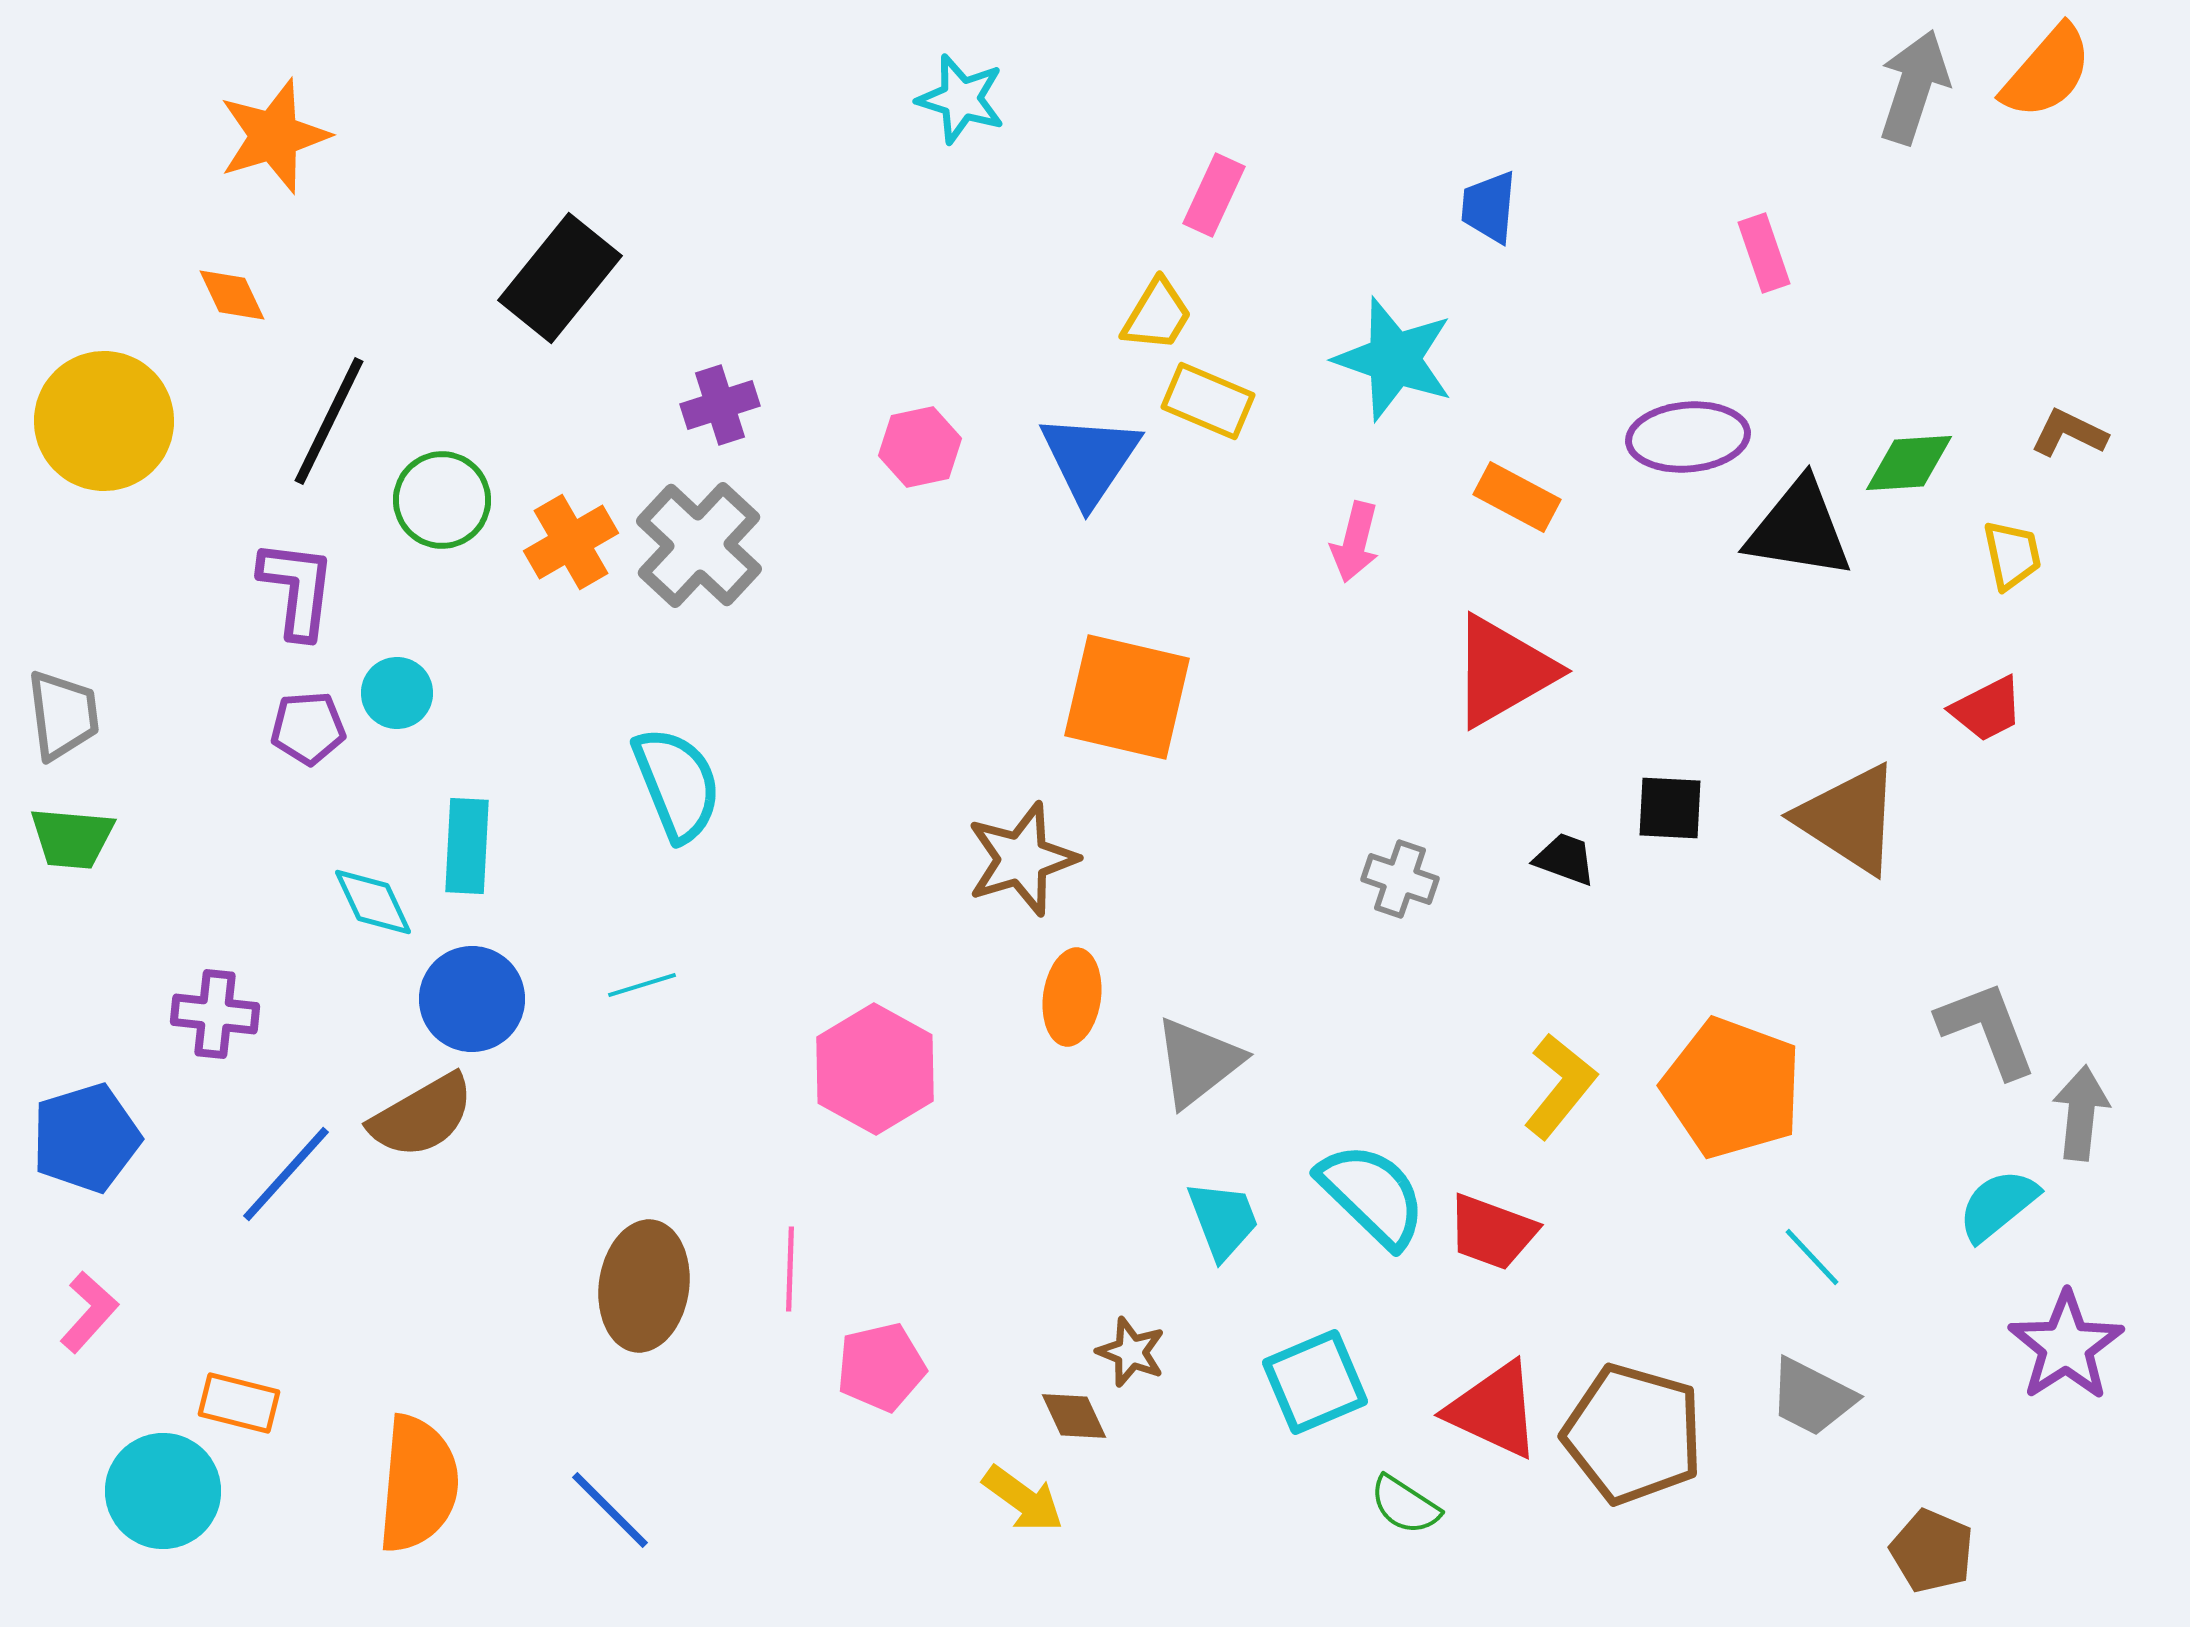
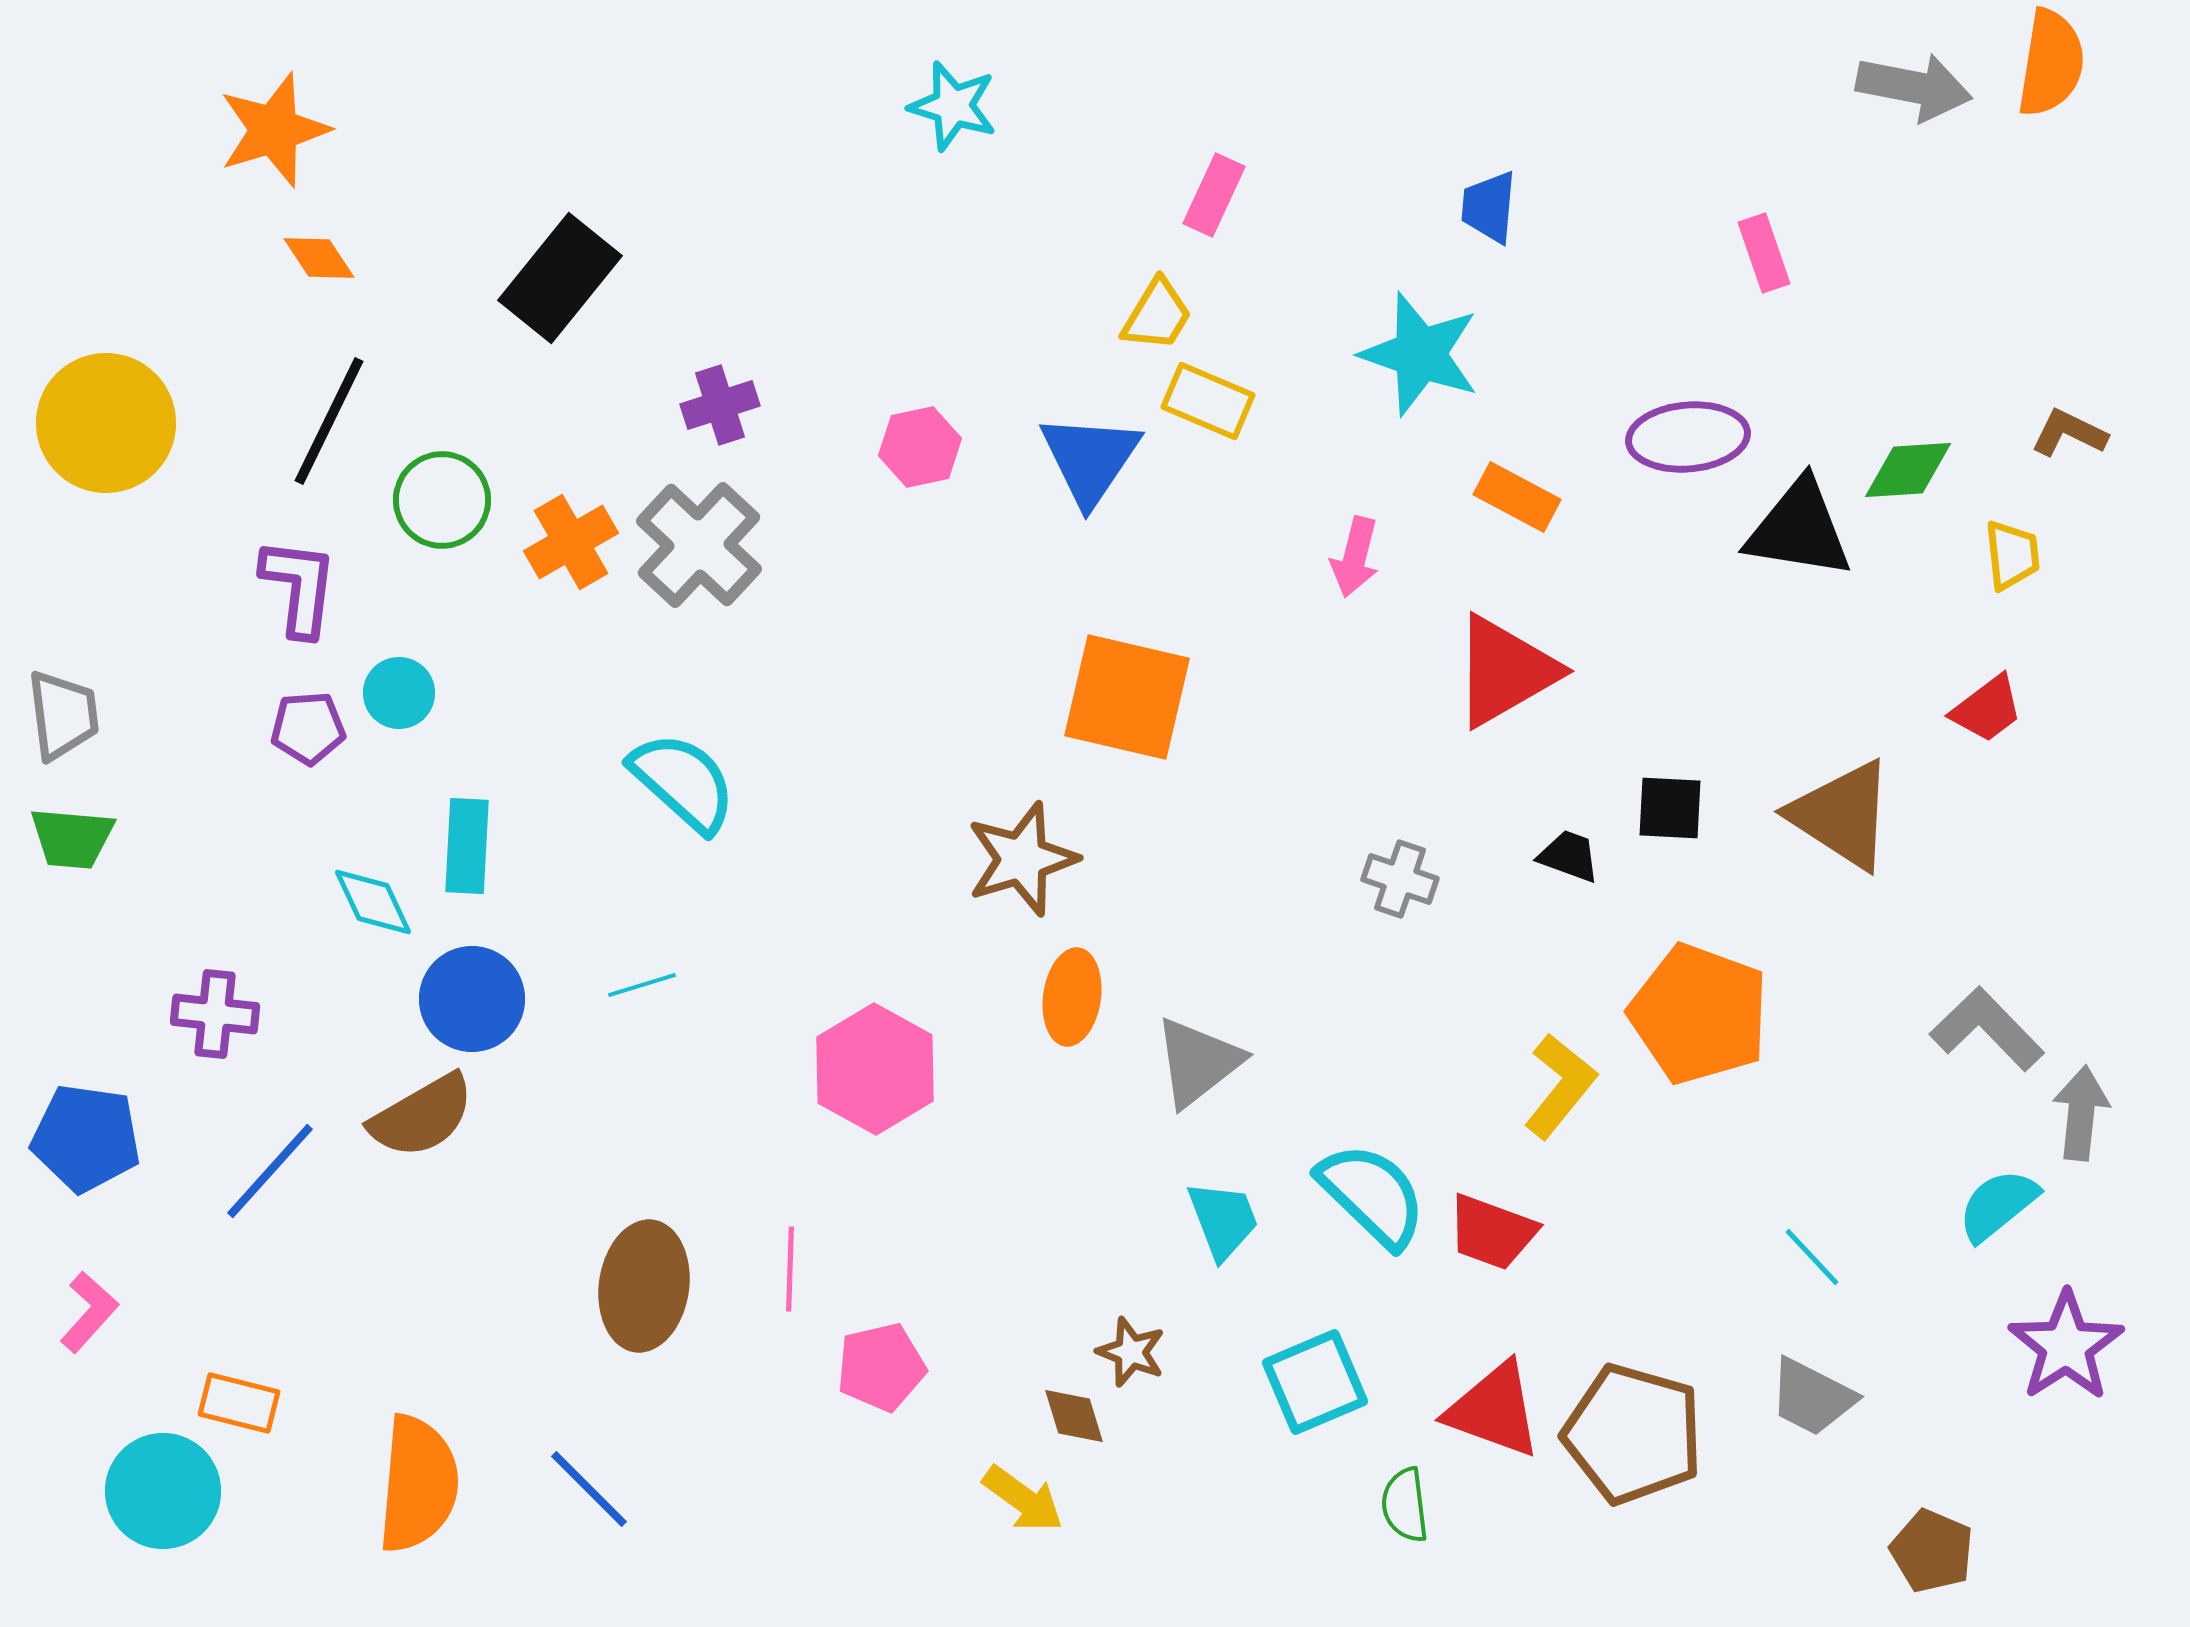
orange semicircle at (2047, 72): moved 4 px right, 9 px up; rotated 32 degrees counterclockwise
gray arrow at (1914, 87): rotated 83 degrees clockwise
cyan star at (961, 99): moved 8 px left, 7 px down
orange star at (274, 136): moved 6 px up
orange diamond at (232, 295): moved 87 px right, 37 px up; rotated 8 degrees counterclockwise
cyan star at (1394, 359): moved 26 px right, 5 px up
yellow circle at (104, 421): moved 2 px right, 2 px down
green diamond at (1909, 463): moved 1 px left, 7 px down
pink arrow at (1355, 542): moved 15 px down
yellow trapezoid at (2012, 555): rotated 6 degrees clockwise
purple L-shape at (297, 589): moved 2 px right, 2 px up
red triangle at (1503, 671): moved 2 px right
cyan circle at (397, 693): moved 2 px right
red trapezoid at (1987, 709): rotated 10 degrees counterclockwise
cyan semicircle at (677, 784): moved 6 px right, 2 px up; rotated 26 degrees counterclockwise
brown triangle at (1849, 819): moved 7 px left, 4 px up
black trapezoid at (1565, 859): moved 4 px right, 3 px up
gray L-shape at (1987, 1029): rotated 23 degrees counterclockwise
orange pentagon at (1732, 1088): moved 33 px left, 74 px up
blue pentagon at (86, 1138): rotated 25 degrees clockwise
blue line at (286, 1174): moved 16 px left, 3 px up
red triangle at (1494, 1410): rotated 5 degrees counterclockwise
brown diamond at (1074, 1416): rotated 8 degrees clockwise
green semicircle at (1405, 1505): rotated 50 degrees clockwise
blue line at (610, 1510): moved 21 px left, 21 px up
